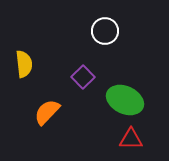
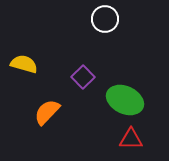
white circle: moved 12 px up
yellow semicircle: rotated 68 degrees counterclockwise
